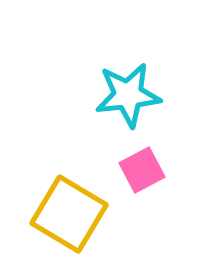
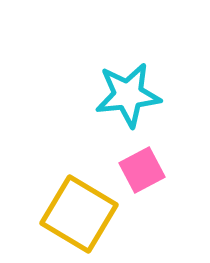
yellow square: moved 10 px right
